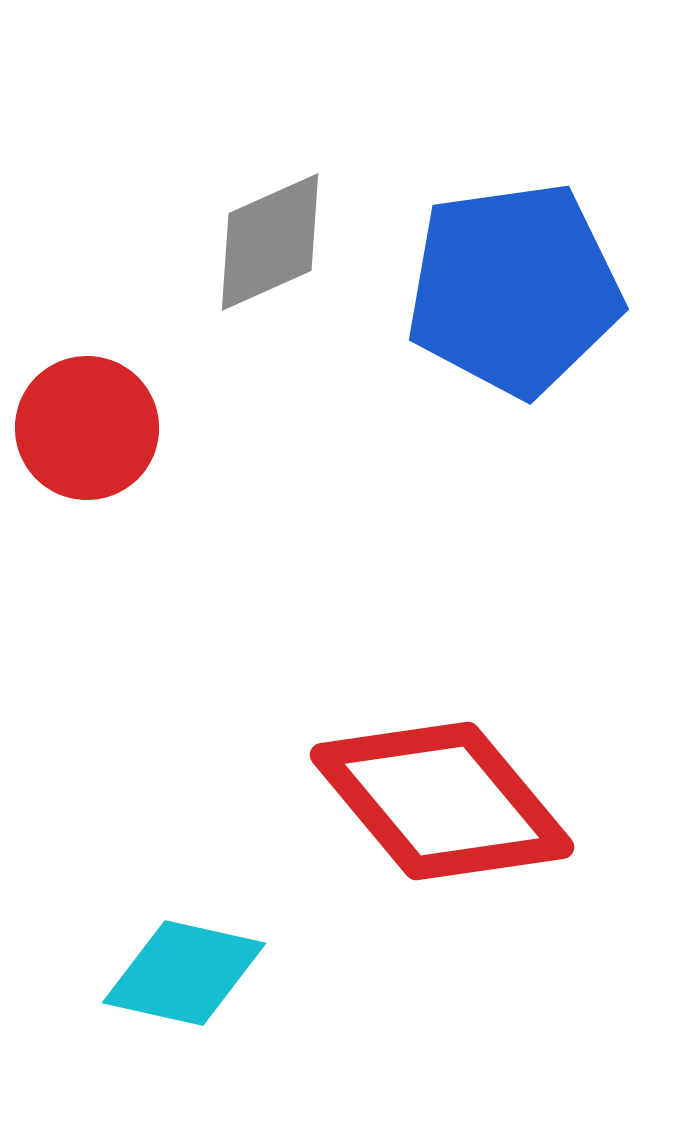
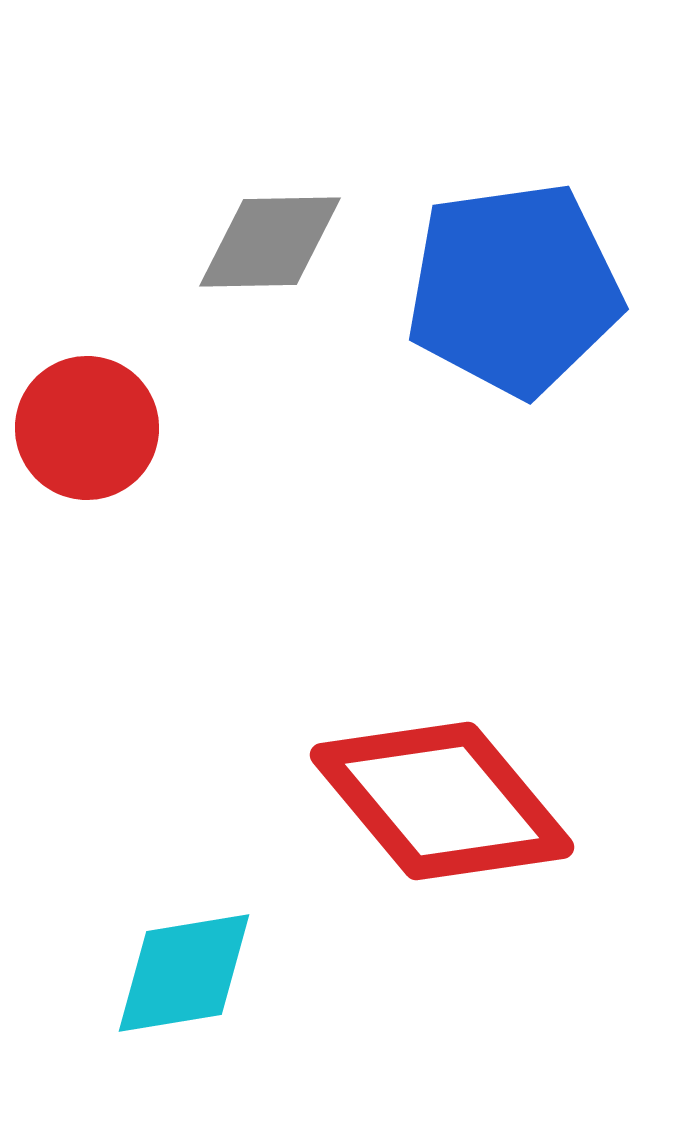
gray diamond: rotated 23 degrees clockwise
cyan diamond: rotated 22 degrees counterclockwise
